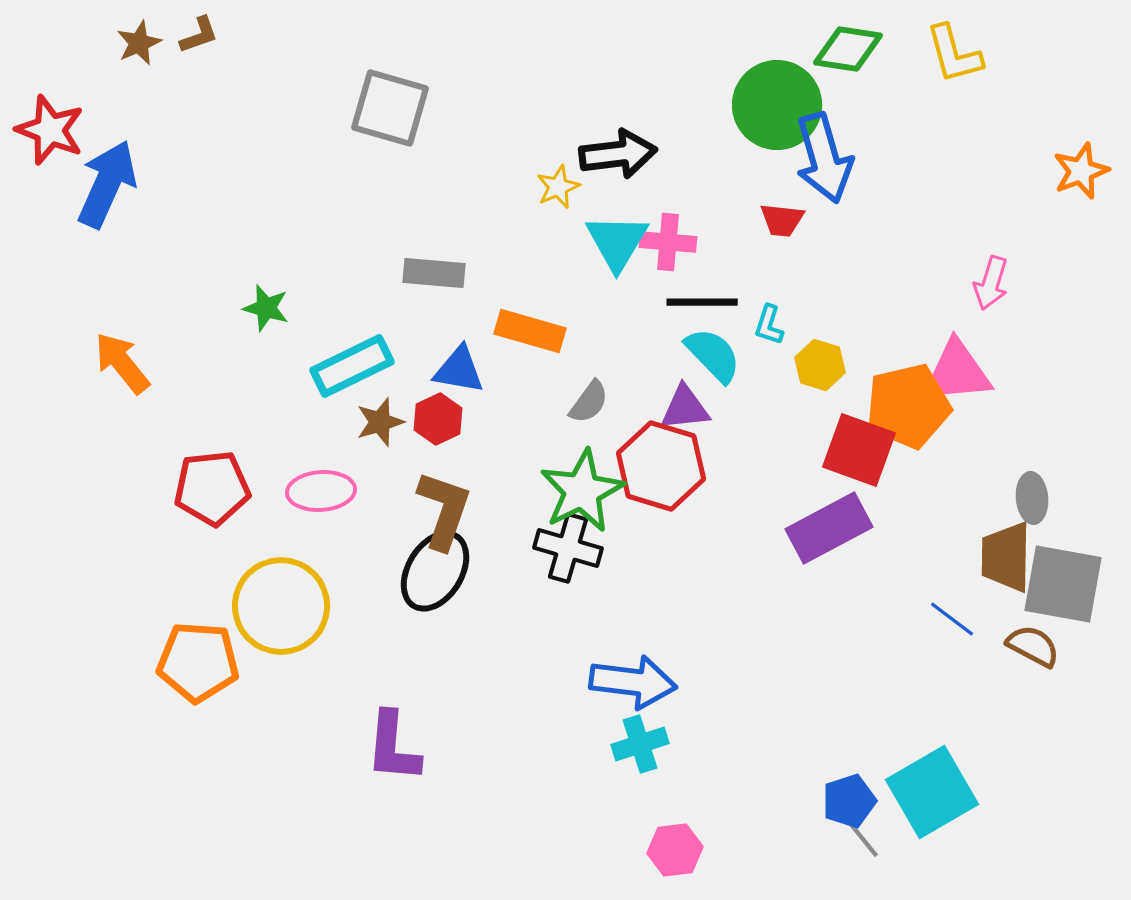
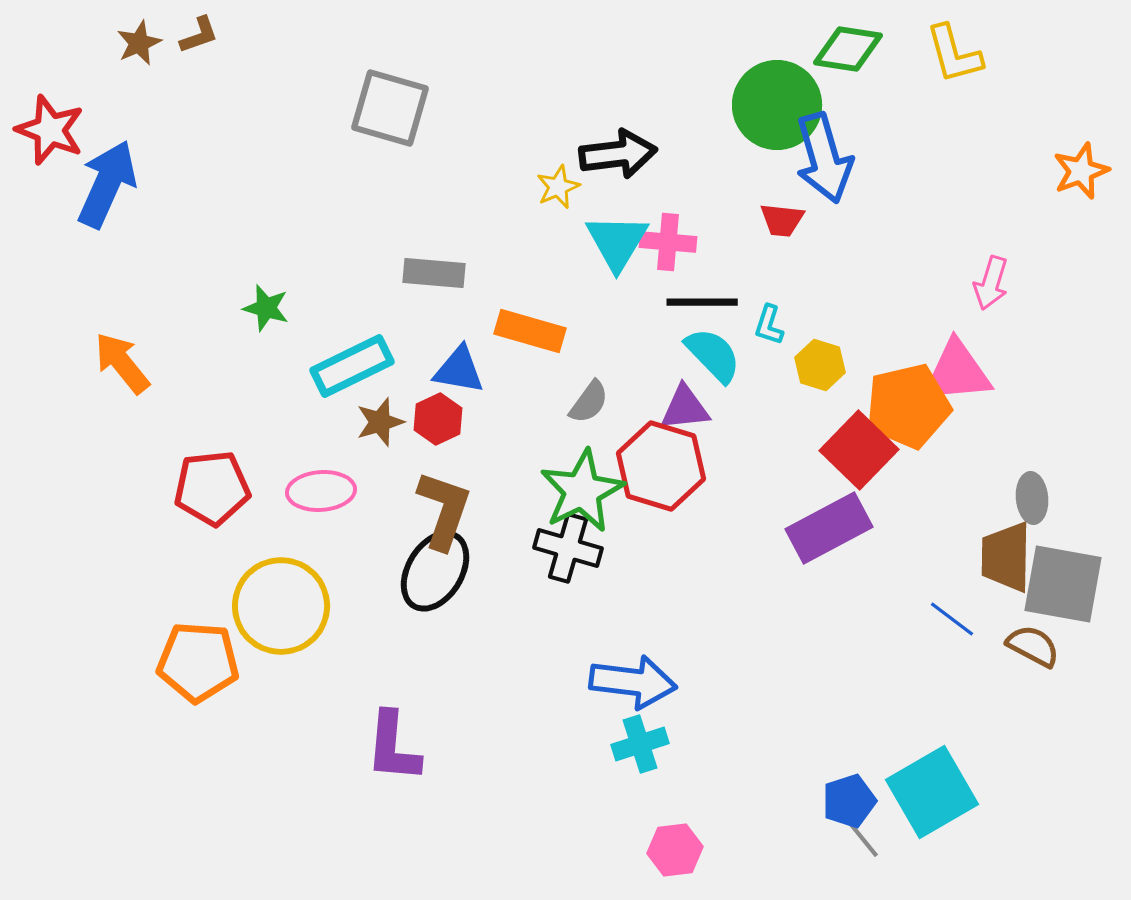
red square at (859, 450): rotated 24 degrees clockwise
